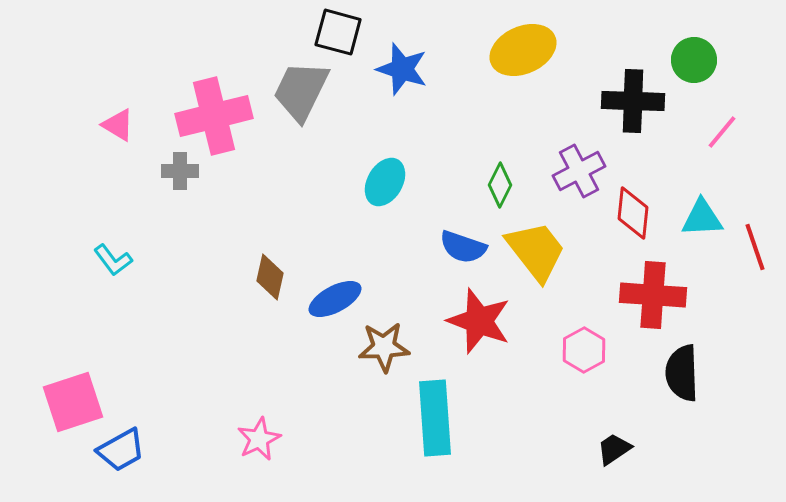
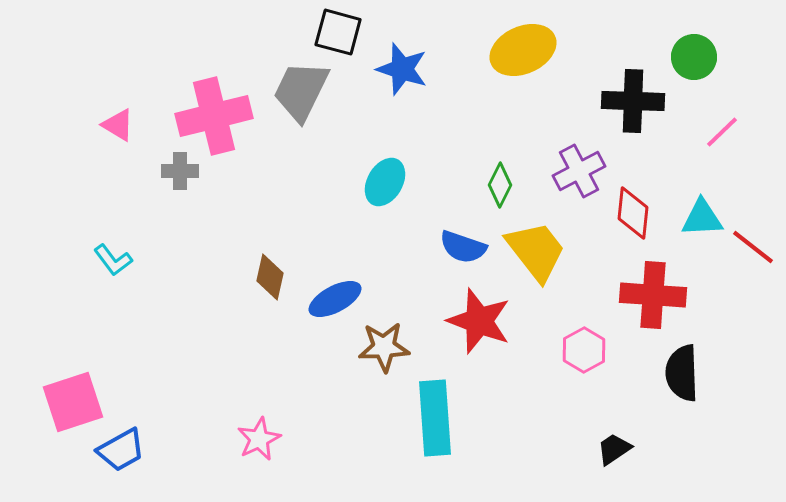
green circle: moved 3 px up
pink line: rotated 6 degrees clockwise
red line: moved 2 px left; rotated 33 degrees counterclockwise
